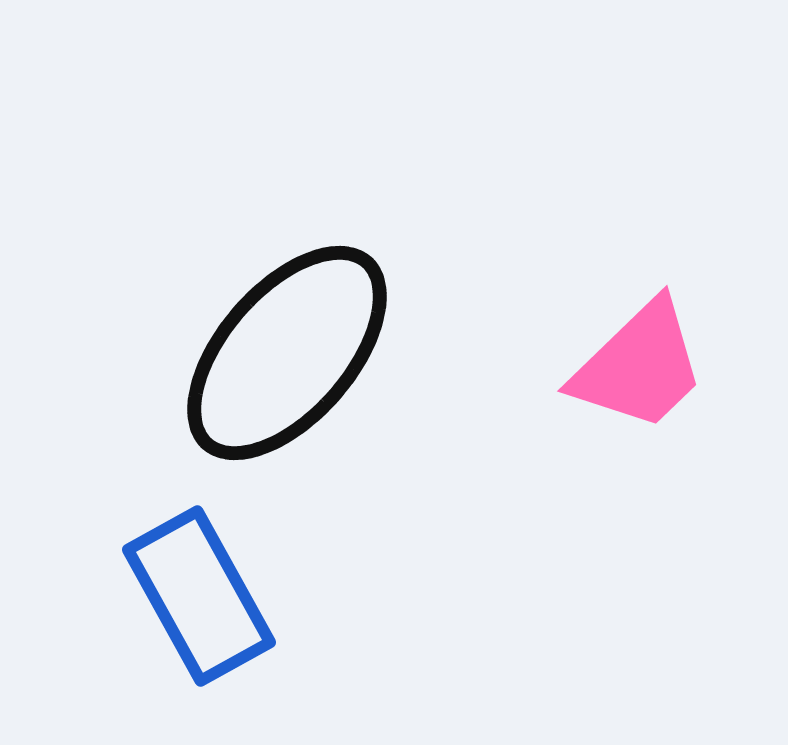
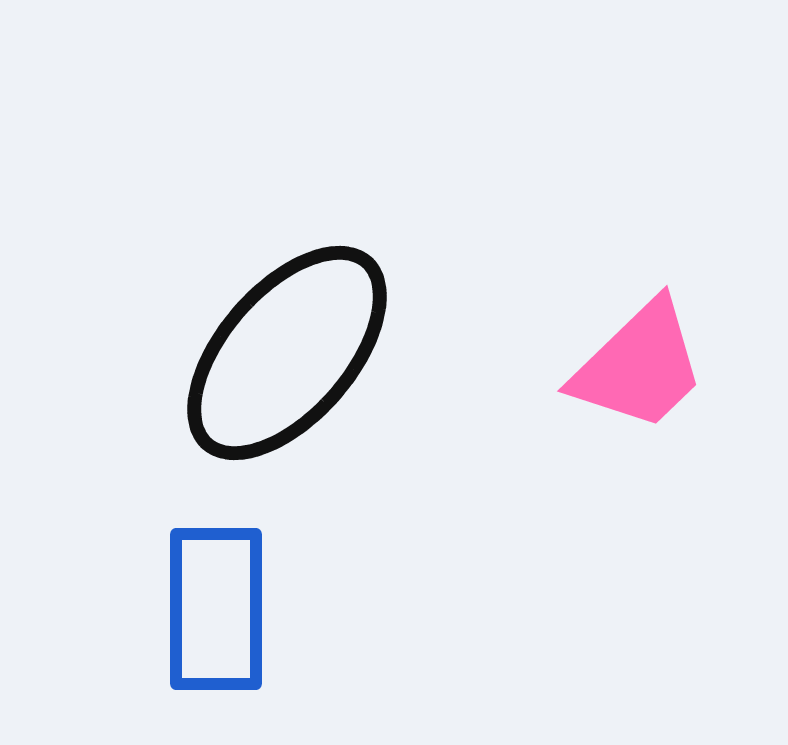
blue rectangle: moved 17 px right, 13 px down; rotated 29 degrees clockwise
